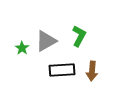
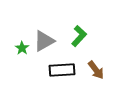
green L-shape: rotated 15 degrees clockwise
gray triangle: moved 2 px left
brown arrow: moved 4 px right, 1 px up; rotated 42 degrees counterclockwise
